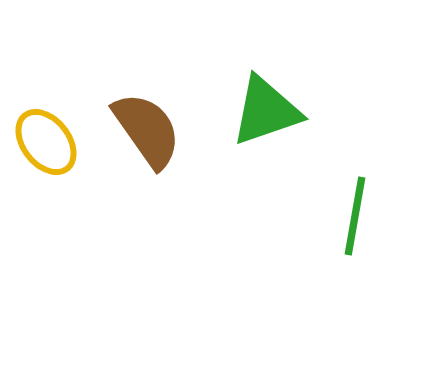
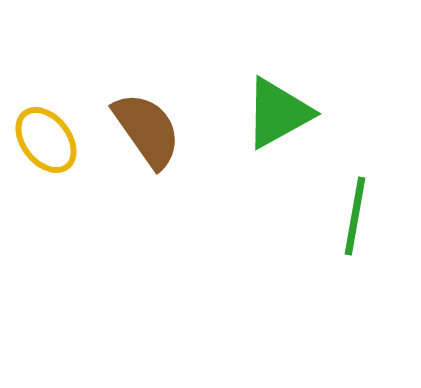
green triangle: moved 12 px right, 2 px down; rotated 10 degrees counterclockwise
yellow ellipse: moved 2 px up
